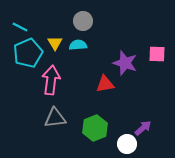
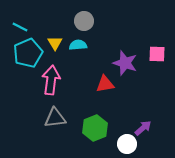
gray circle: moved 1 px right
